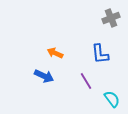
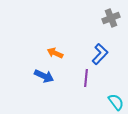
blue L-shape: rotated 130 degrees counterclockwise
purple line: moved 3 px up; rotated 36 degrees clockwise
cyan semicircle: moved 4 px right, 3 px down
